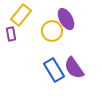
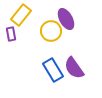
yellow circle: moved 1 px left
blue rectangle: moved 1 px left
